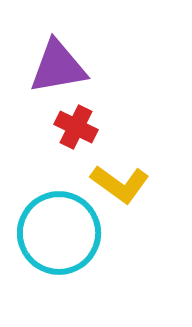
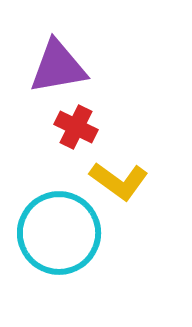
yellow L-shape: moved 1 px left, 3 px up
